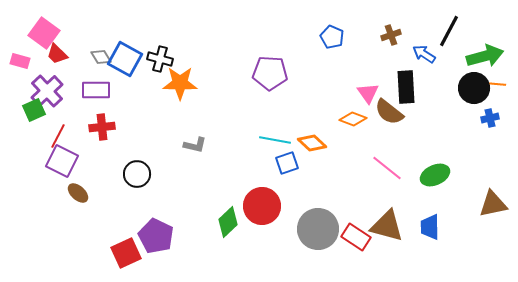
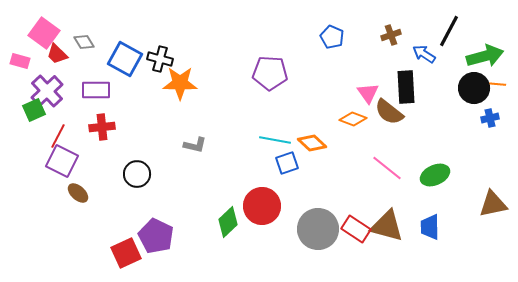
gray diamond at (101, 57): moved 17 px left, 15 px up
red rectangle at (356, 237): moved 8 px up
